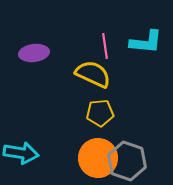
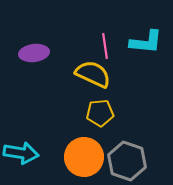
orange circle: moved 14 px left, 1 px up
